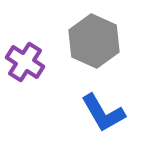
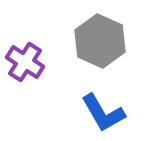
gray hexagon: moved 6 px right
